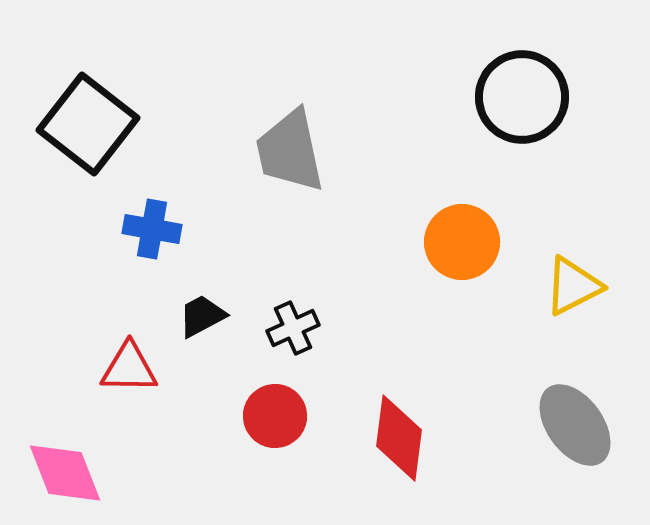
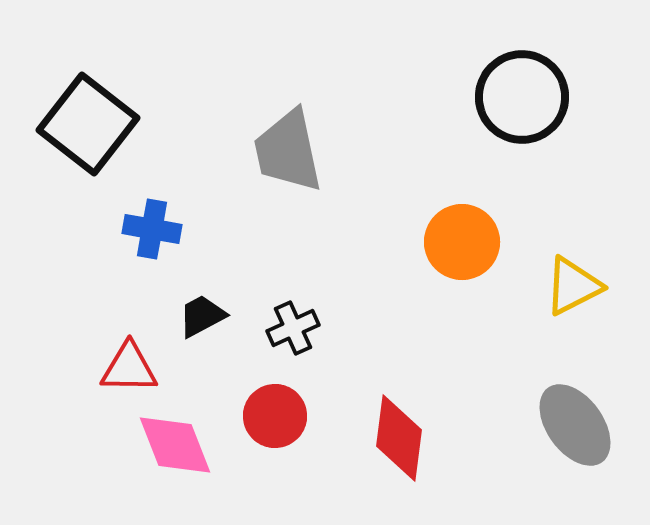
gray trapezoid: moved 2 px left
pink diamond: moved 110 px right, 28 px up
